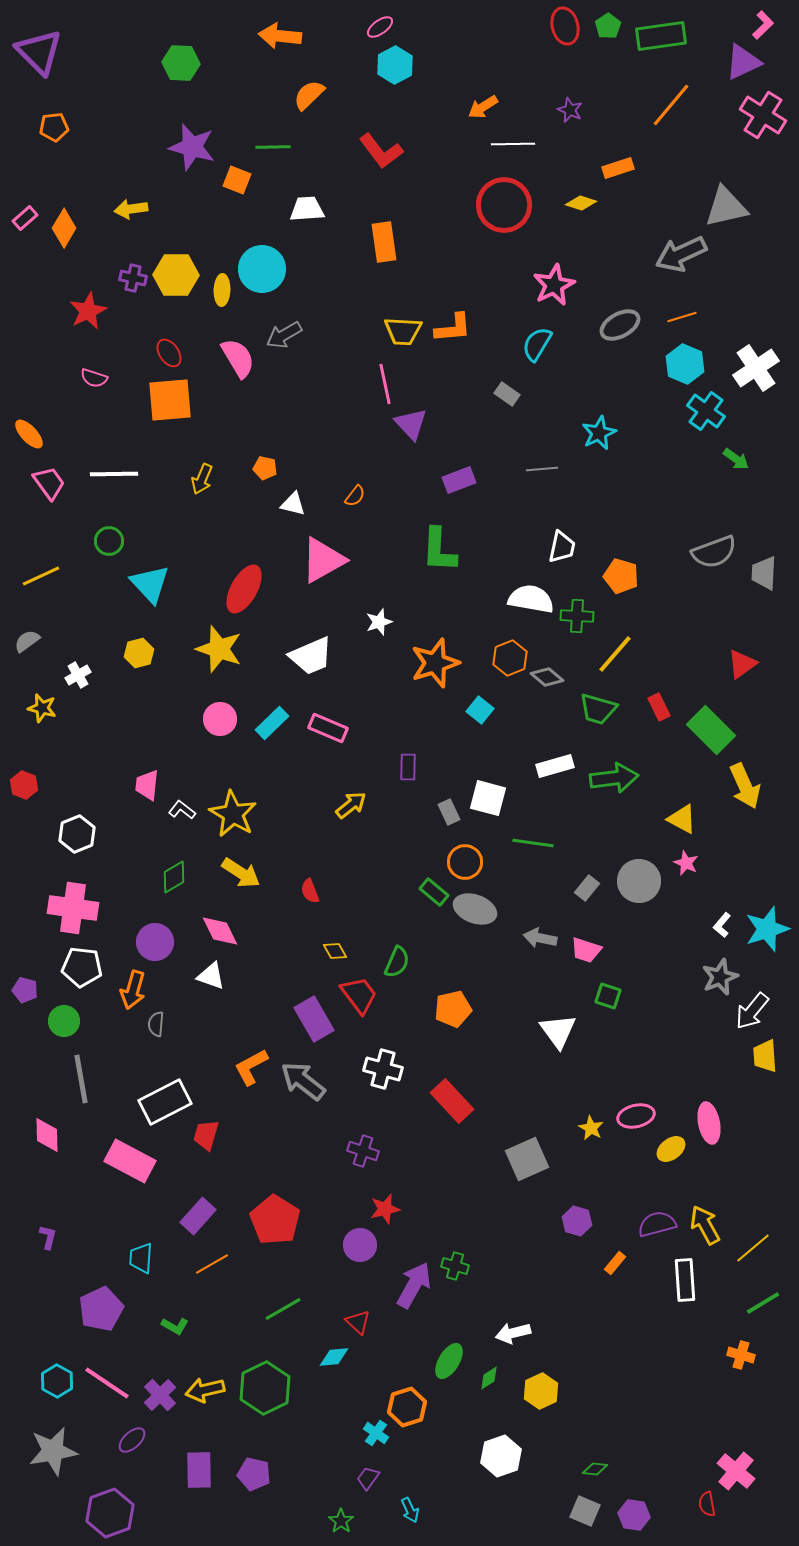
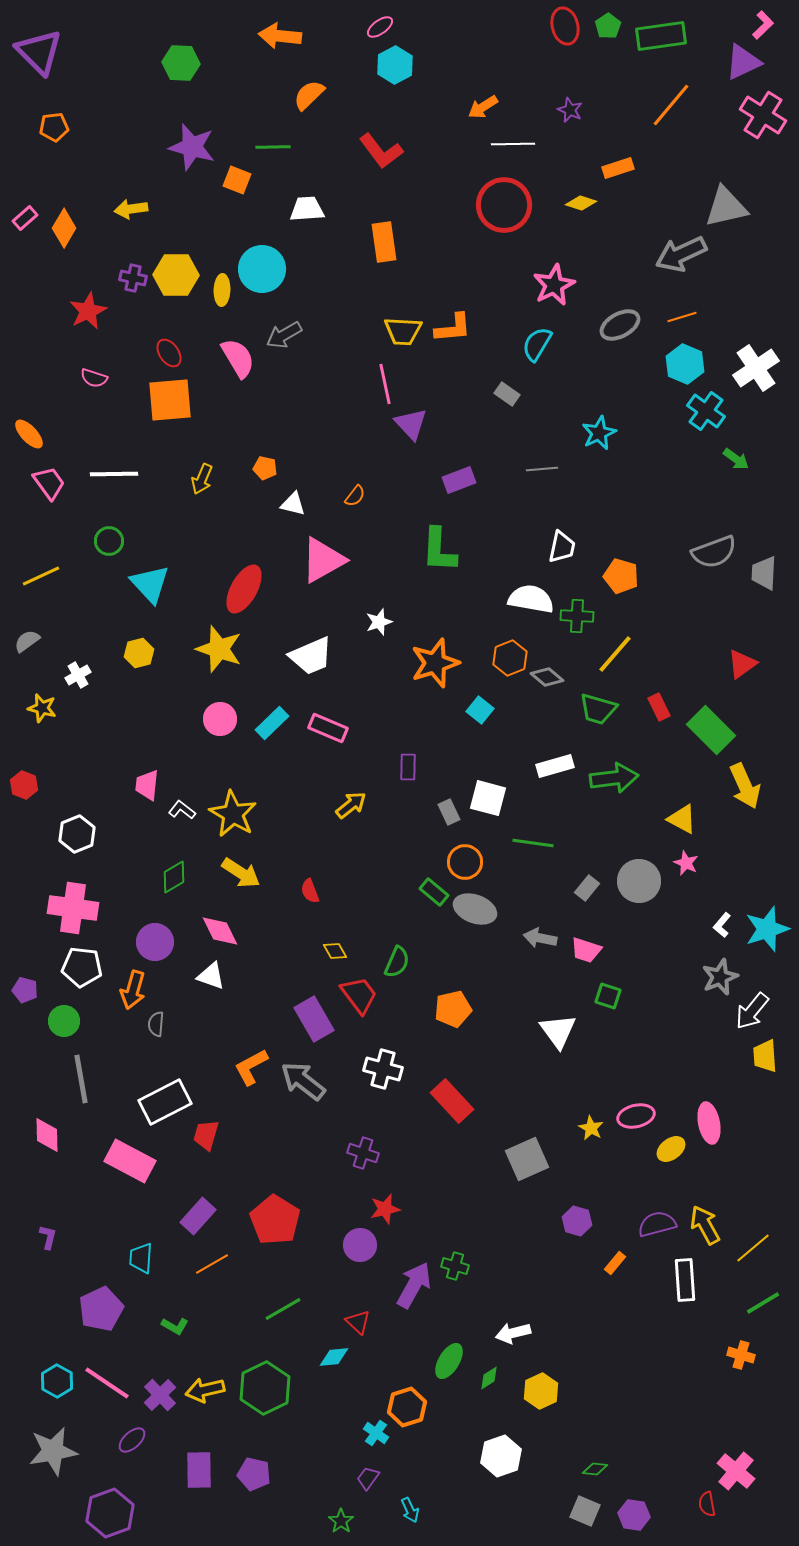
purple cross at (363, 1151): moved 2 px down
